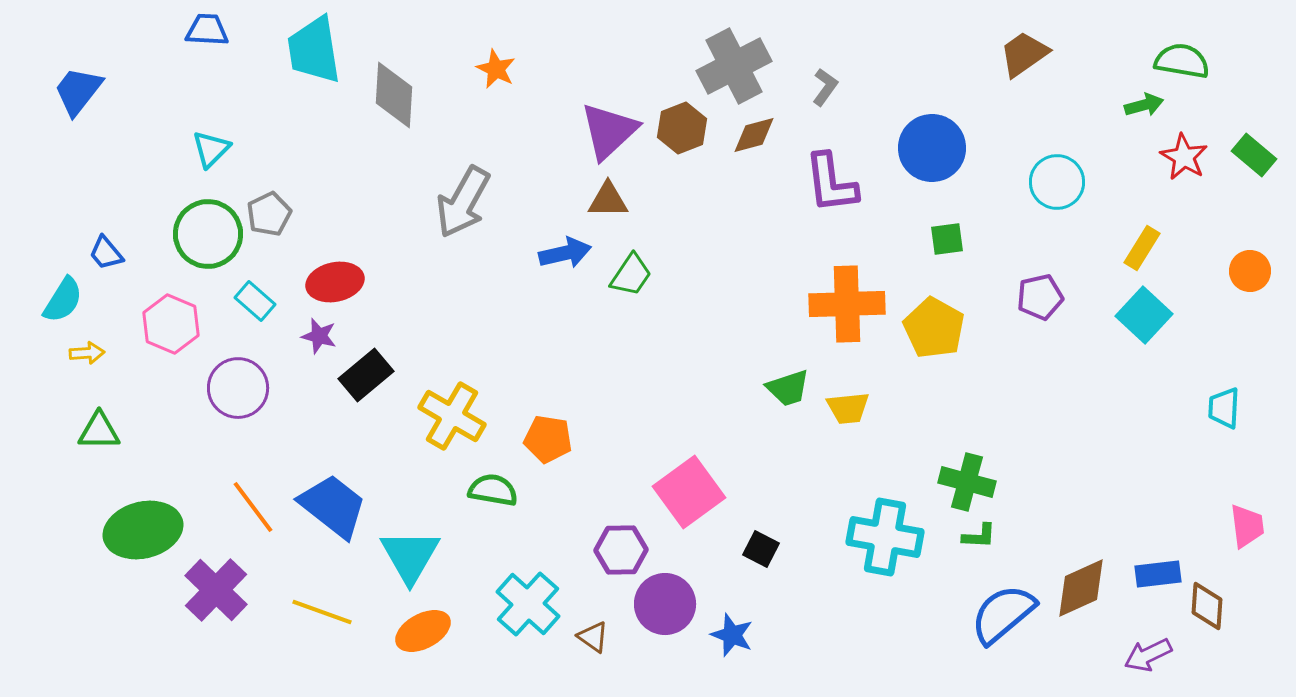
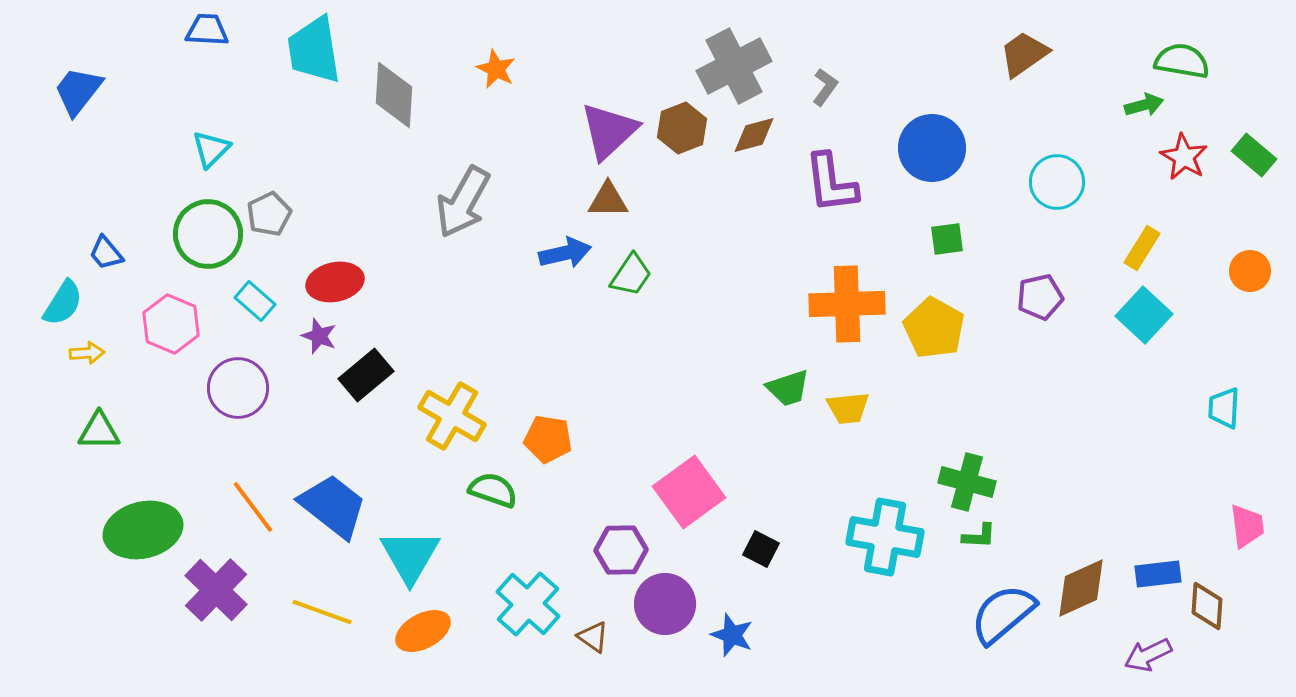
cyan semicircle at (63, 300): moved 3 px down
purple star at (319, 336): rotated 6 degrees clockwise
green semicircle at (493, 490): rotated 9 degrees clockwise
